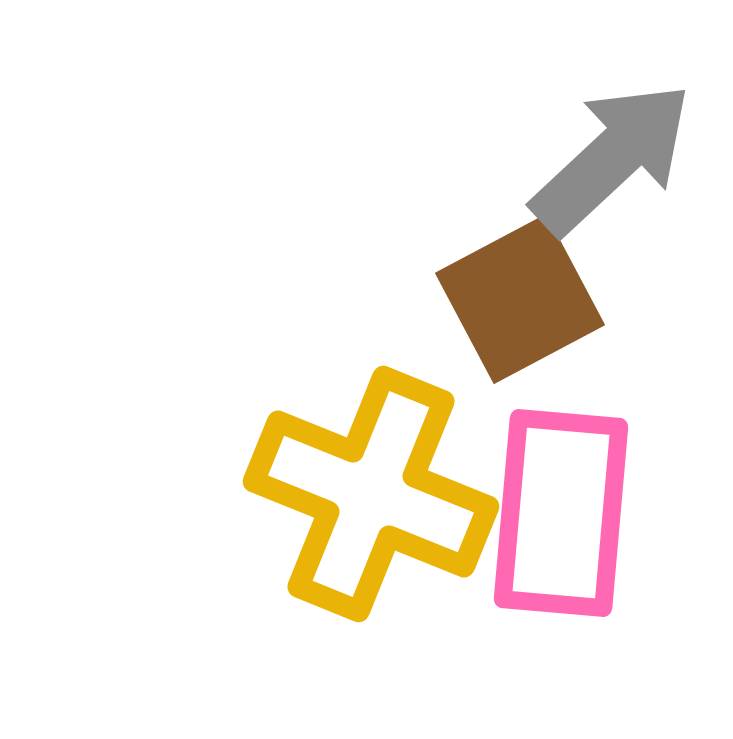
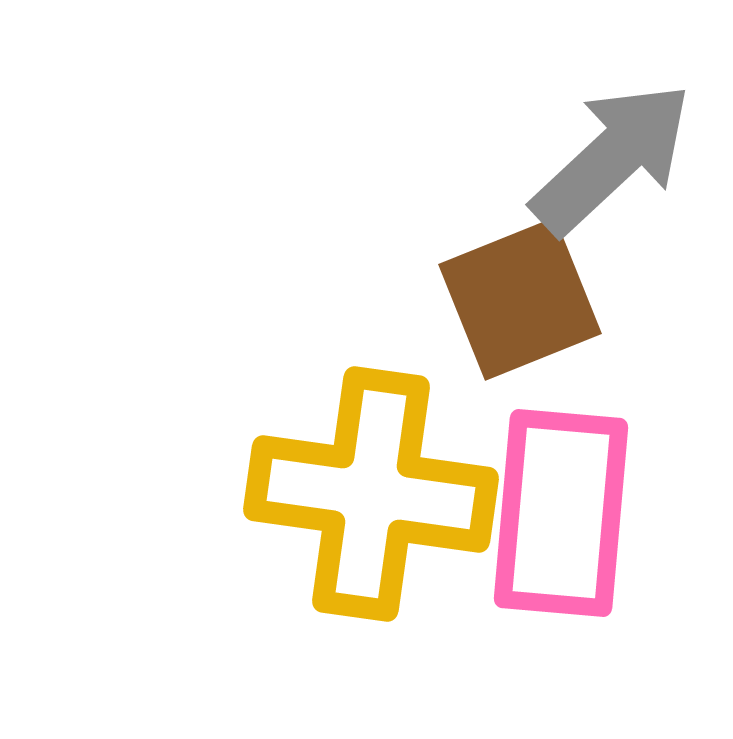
brown square: rotated 6 degrees clockwise
yellow cross: rotated 14 degrees counterclockwise
